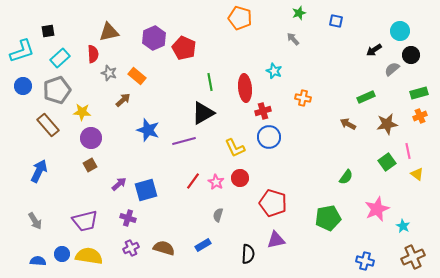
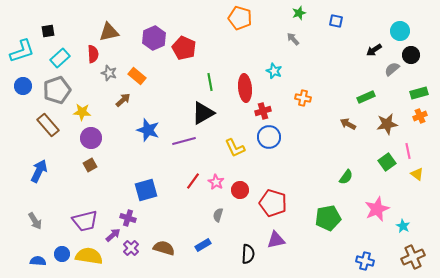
red circle at (240, 178): moved 12 px down
purple arrow at (119, 184): moved 6 px left, 51 px down
purple cross at (131, 248): rotated 21 degrees counterclockwise
